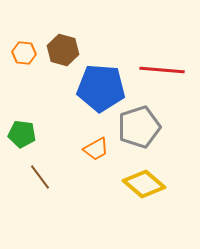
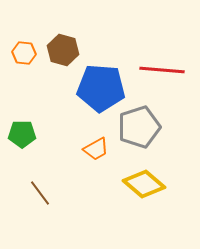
green pentagon: rotated 8 degrees counterclockwise
brown line: moved 16 px down
